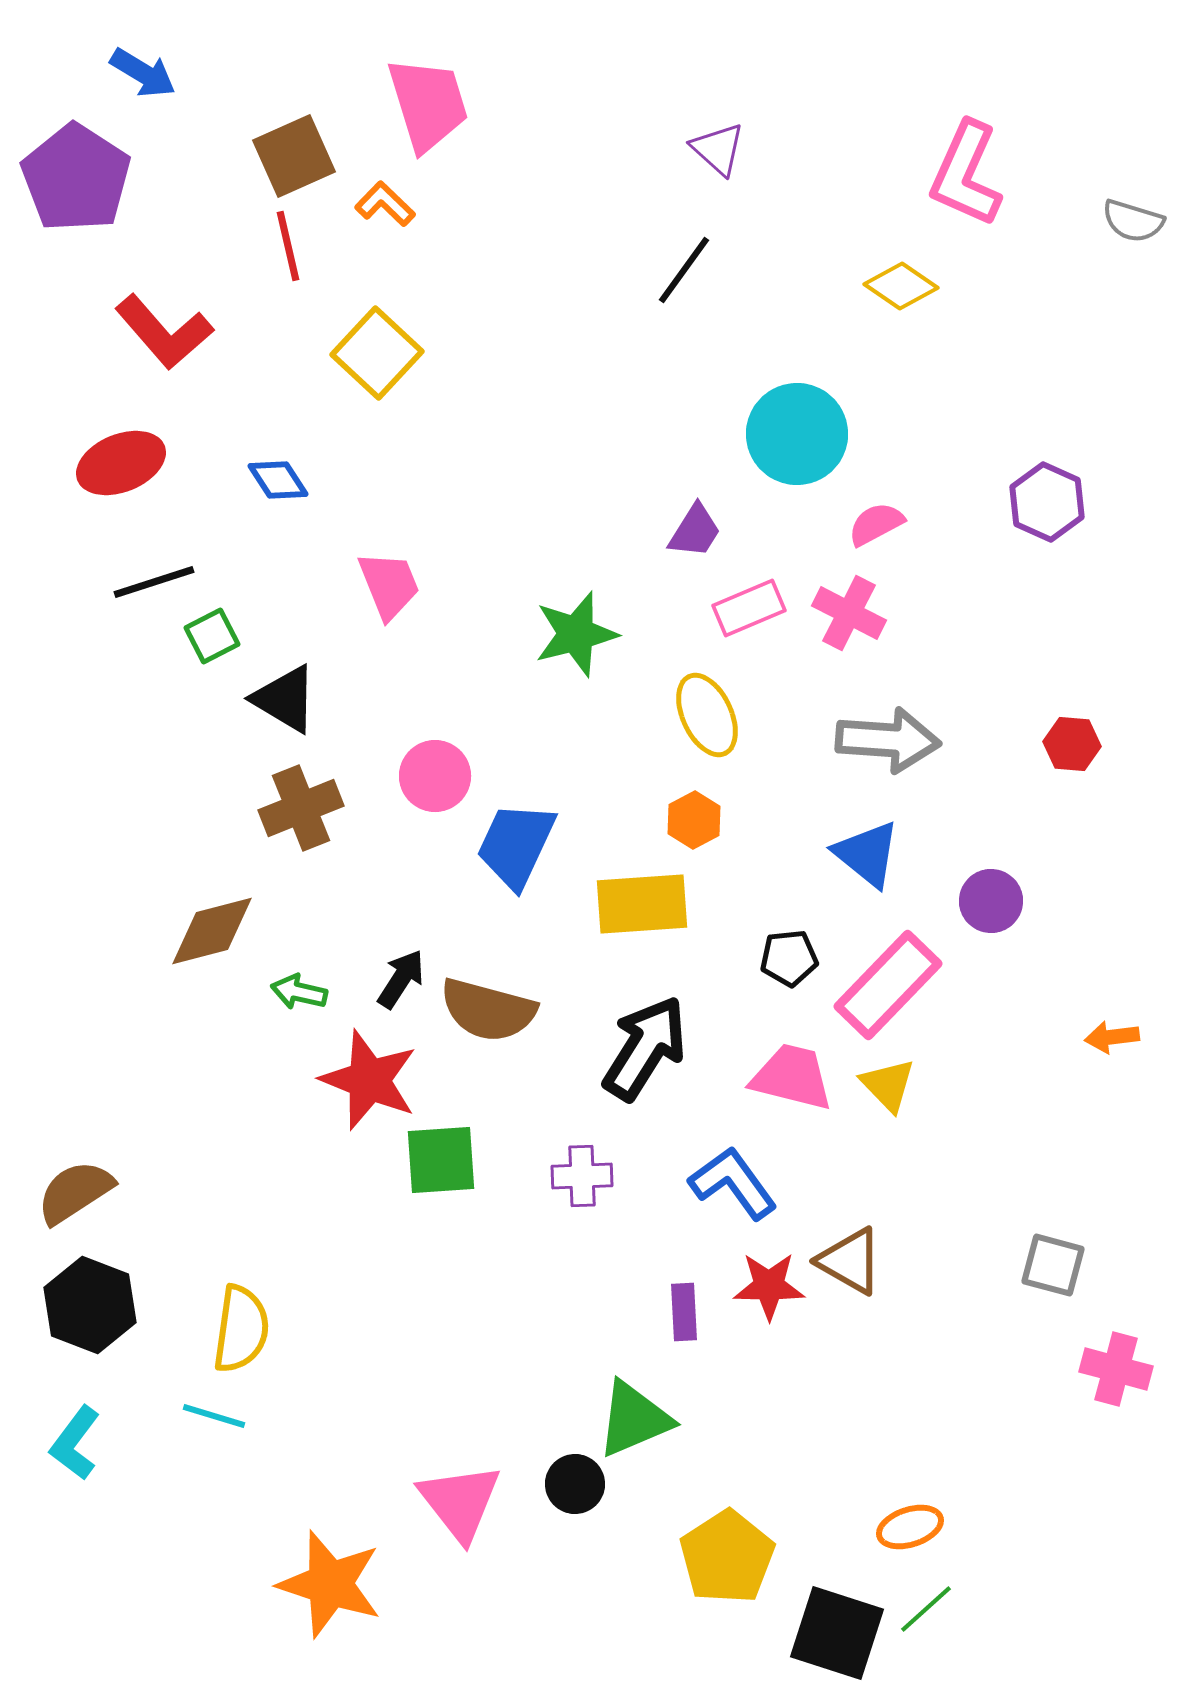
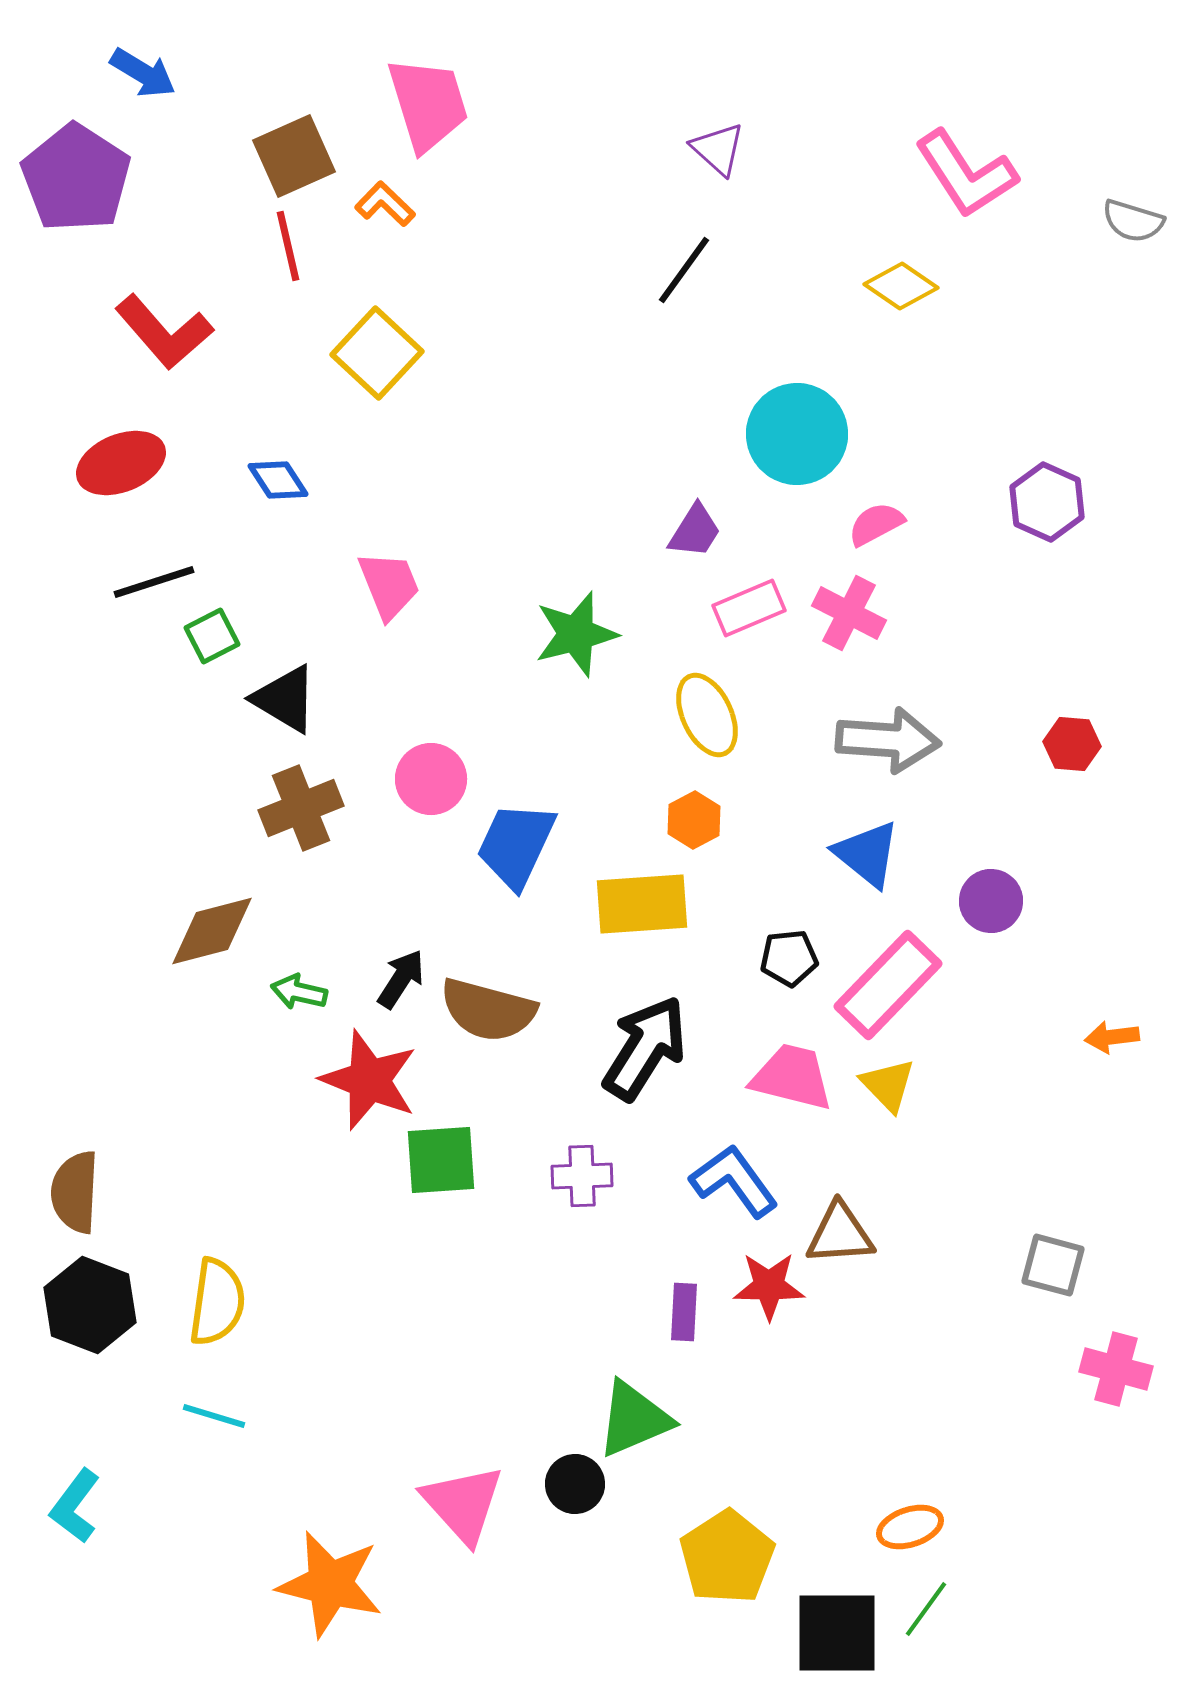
pink L-shape at (966, 174): rotated 57 degrees counterclockwise
pink circle at (435, 776): moved 4 px left, 3 px down
blue L-shape at (733, 1183): moved 1 px right, 2 px up
brown semicircle at (75, 1192): rotated 54 degrees counterclockwise
brown triangle at (850, 1261): moved 10 px left, 27 px up; rotated 34 degrees counterclockwise
purple rectangle at (684, 1312): rotated 6 degrees clockwise
yellow semicircle at (241, 1329): moved 24 px left, 27 px up
cyan L-shape at (75, 1443): moved 63 px down
pink triangle at (460, 1502): moved 3 px right, 2 px down; rotated 4 degrees counterclockwise
orange star at (330, 1584): rotated 4 degrees counterclockwise
green line at (926, 1609): rotated 12 degrees counterclockwise
black square at (837, 1633): rotated 18 degrees counterclockwise
